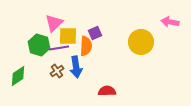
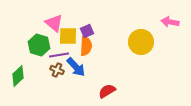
pink triangle: rotated 36 degrees counterclockwise
purple square: moved 8 px left, 2 px up
purple line: moved 7 px down
blue arrow: rotated 35 degrees counterclockwise
brown cross: moved 1 px up; rotated 32 degrees counterclockwise
green diamond: rotated 10 degrees counterclockwise
red semicircle: rotated 30 degrees counterclockwise
